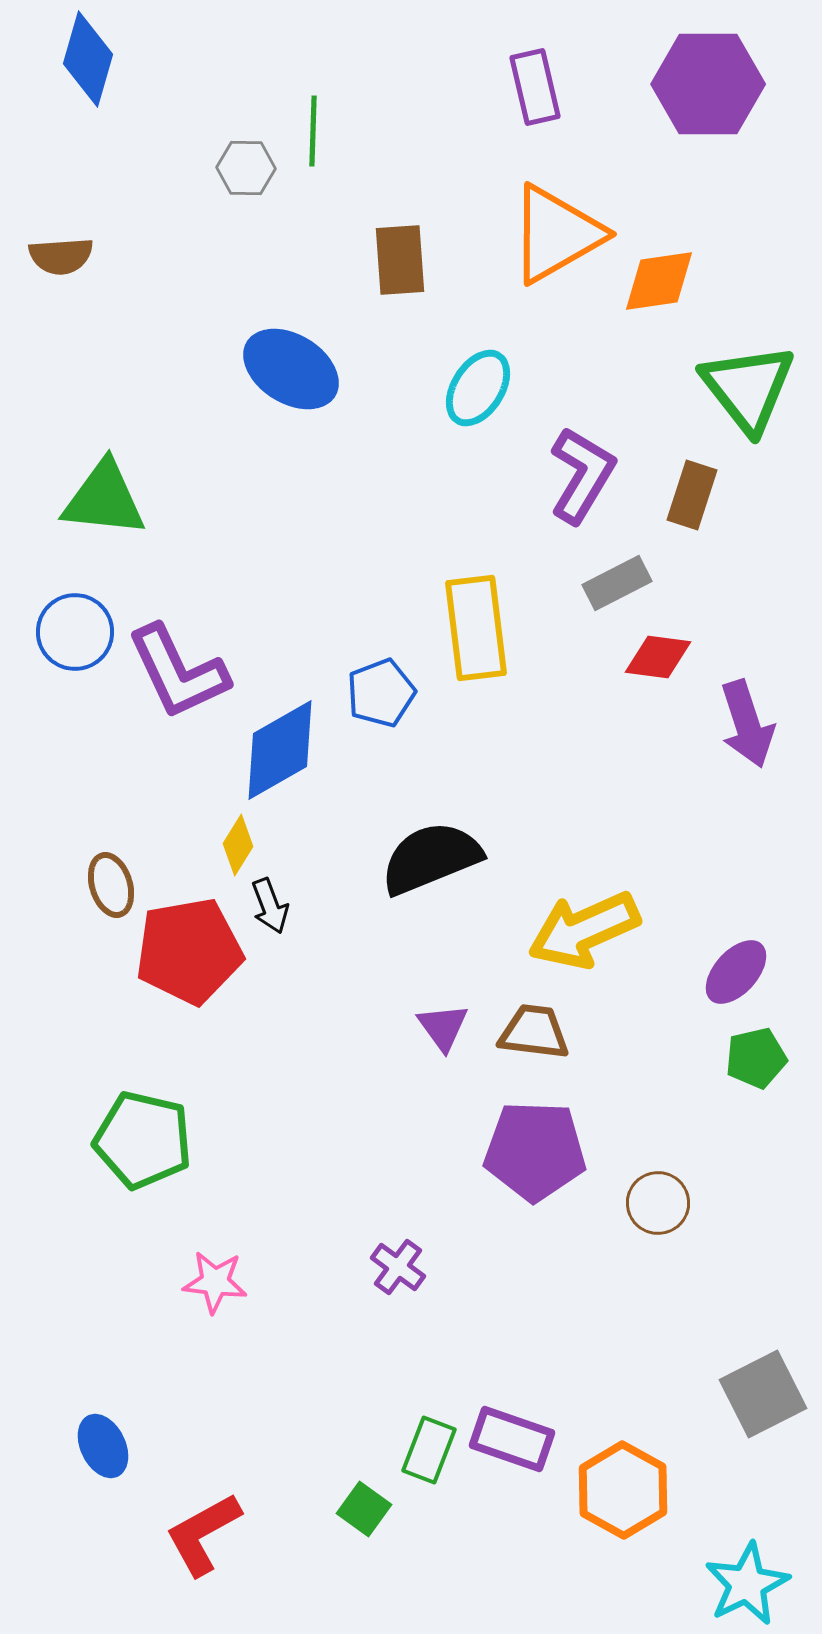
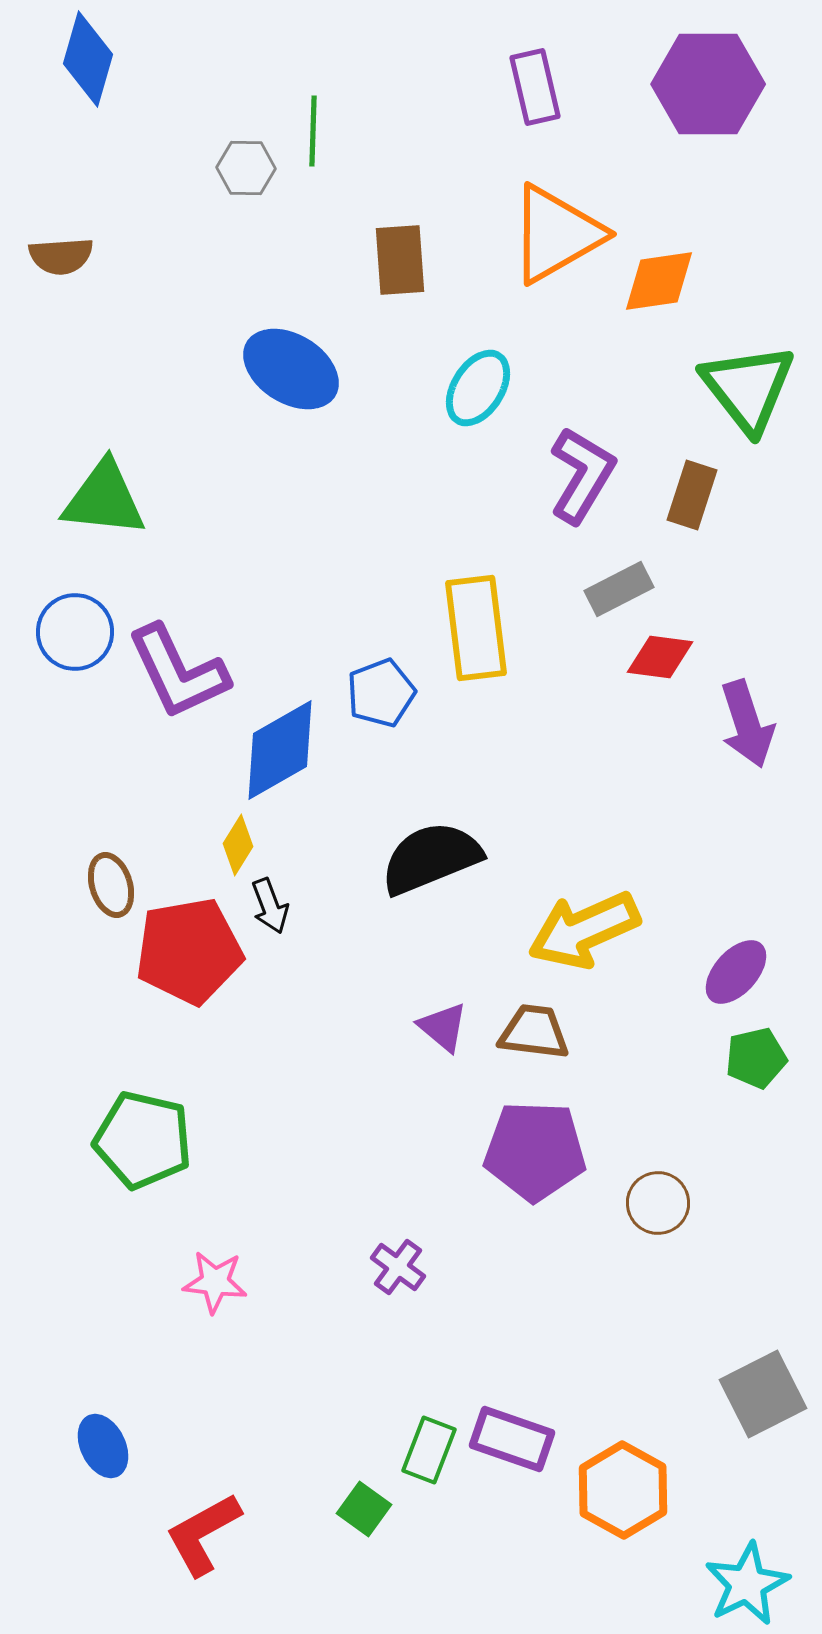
gray rectangle at (617, 583): moved 2 px right, 6 px down
red diamond at (658, 657): moved 2 px right
purple triangle at (443, 1027): rotated 14 degrees counterclockwise
